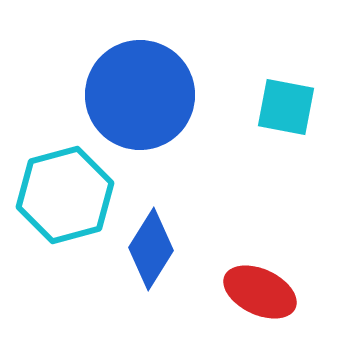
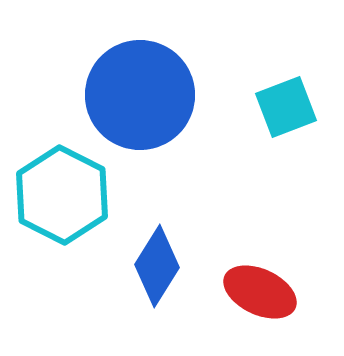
cyan square: rotated 32 degrees counterclockwise
cyan hexagon: moved 3 px left; rotated 18 degrees counterclockwise
blue diamond: moved 6 px right, 17 px down
